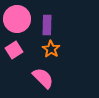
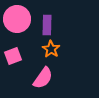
pink square: moved 1 px left, 6 px down; rotated 12 degrees clockwise
pink semicircle: rotated 80 degrees clockwise
